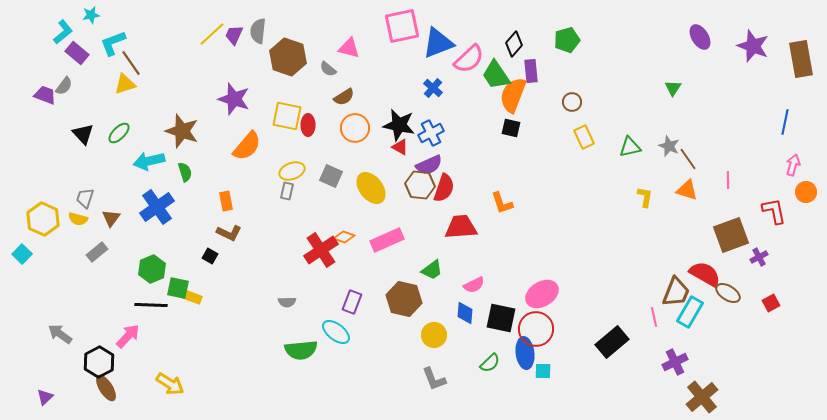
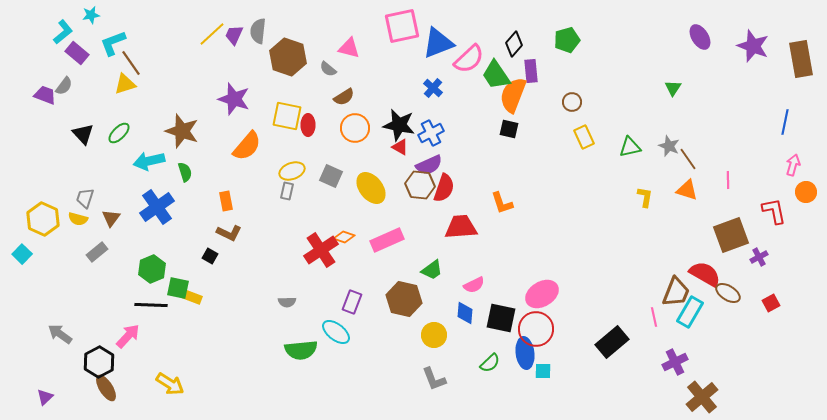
black square at (511, 128): moved 2 px left, 1 px down
